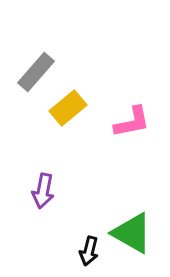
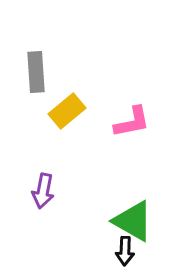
gray rectangle: rotated 45 degrees counterclockwise
yellow rectangle: moved 1 px left, 3 px down
green triangle: moved 1 px right, 12 px up
black arrow: moved 36 px right; rotated 12 degrees counterclockwise
